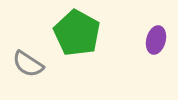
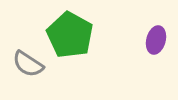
green pentagon: moved 7 px left, 2 px down
